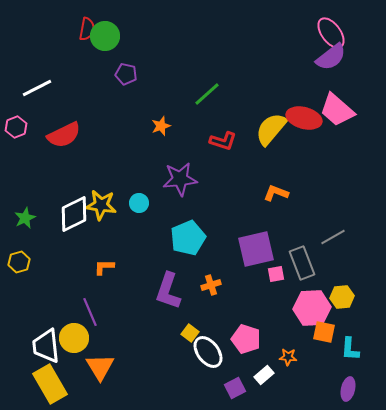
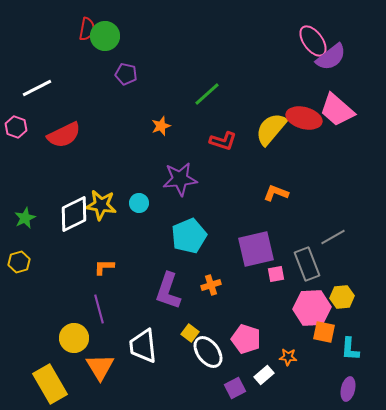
pink ellipse at (331, 33): moved 18 px left, 8 px down
pink hexagon at (16, 127): rotated 20 degrees counterclockwise
cyan pentagon at (188, 238): moved 1 px right, 2 px up
gray rectangle at (302, 263): moved 5 px right, 1 px down
purple line at (90, 312): moved 9 px right, 3 px up; rotated 8 degrees clockwise
white trapezoid at (46, 346): moved 97 px right
